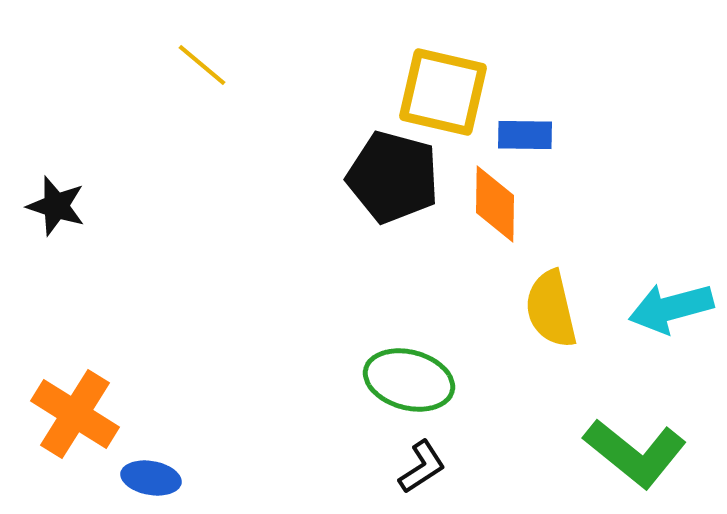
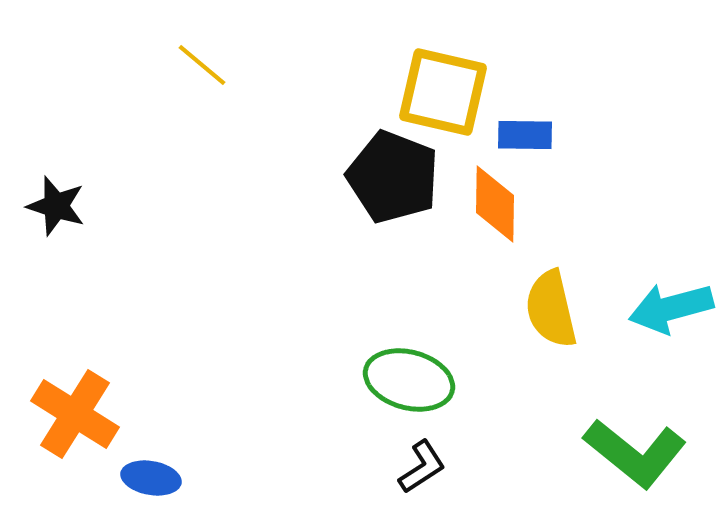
black pentagon: rotated 6 degrees clockwise
